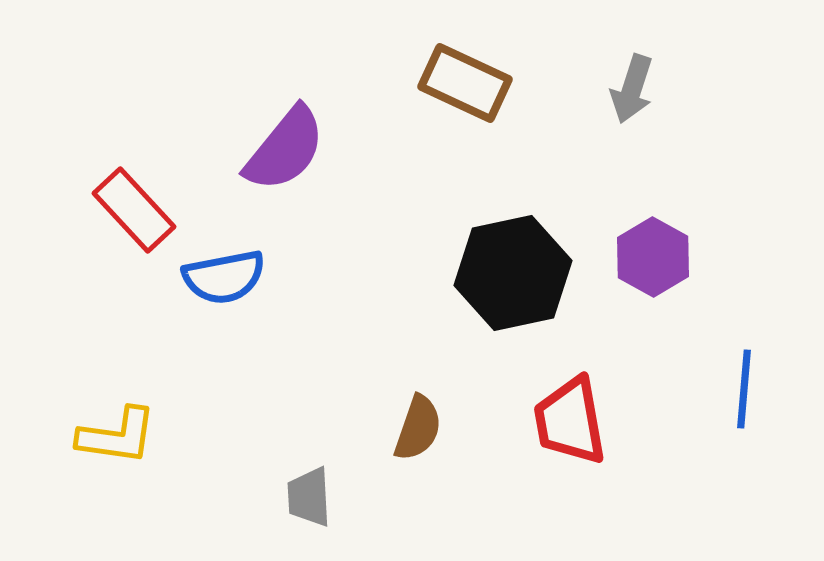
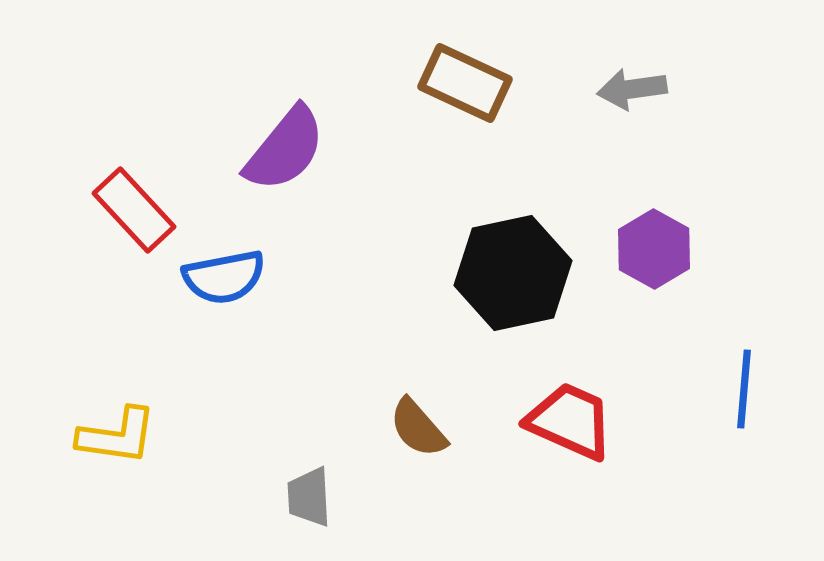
gray arrow: rotated 64 degrees clockwise
purple hexagon: moved 1 px right, 8 px up
red trapezoid: rotated 124 degrees clockwise
brown semicircle: rotated 120 degrees clockwise
